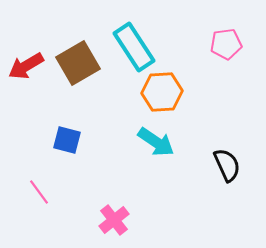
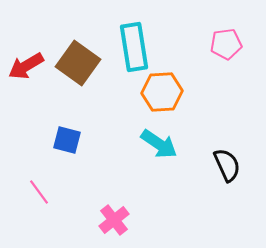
cyan rectangle: rotated 24 degrees clockwise
brown square: rotated 24 degrees counterclockwise
cyan arrow: moved 3 px right, 2 px down
